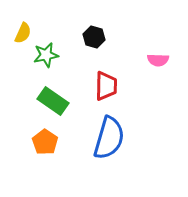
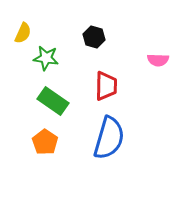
green star: moved 3 px down; rotated 20 degrees clockwise
